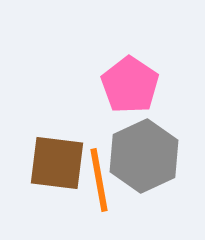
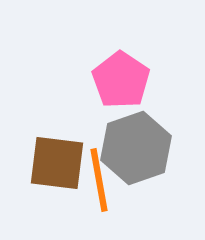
pink pentagon: moved 9 px left, 5 px up
gray hexagon: moved 8 px left, 8 px up; rotated 6 degrees clockwise
